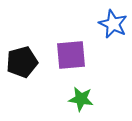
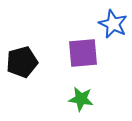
purple square: moved 12 px right, 2 px up
